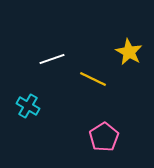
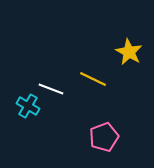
white line: moved 1 px left, 30 px down; rotated 40 degrees clockwise
pink pentagon: rotated 12 degrees clockwise
